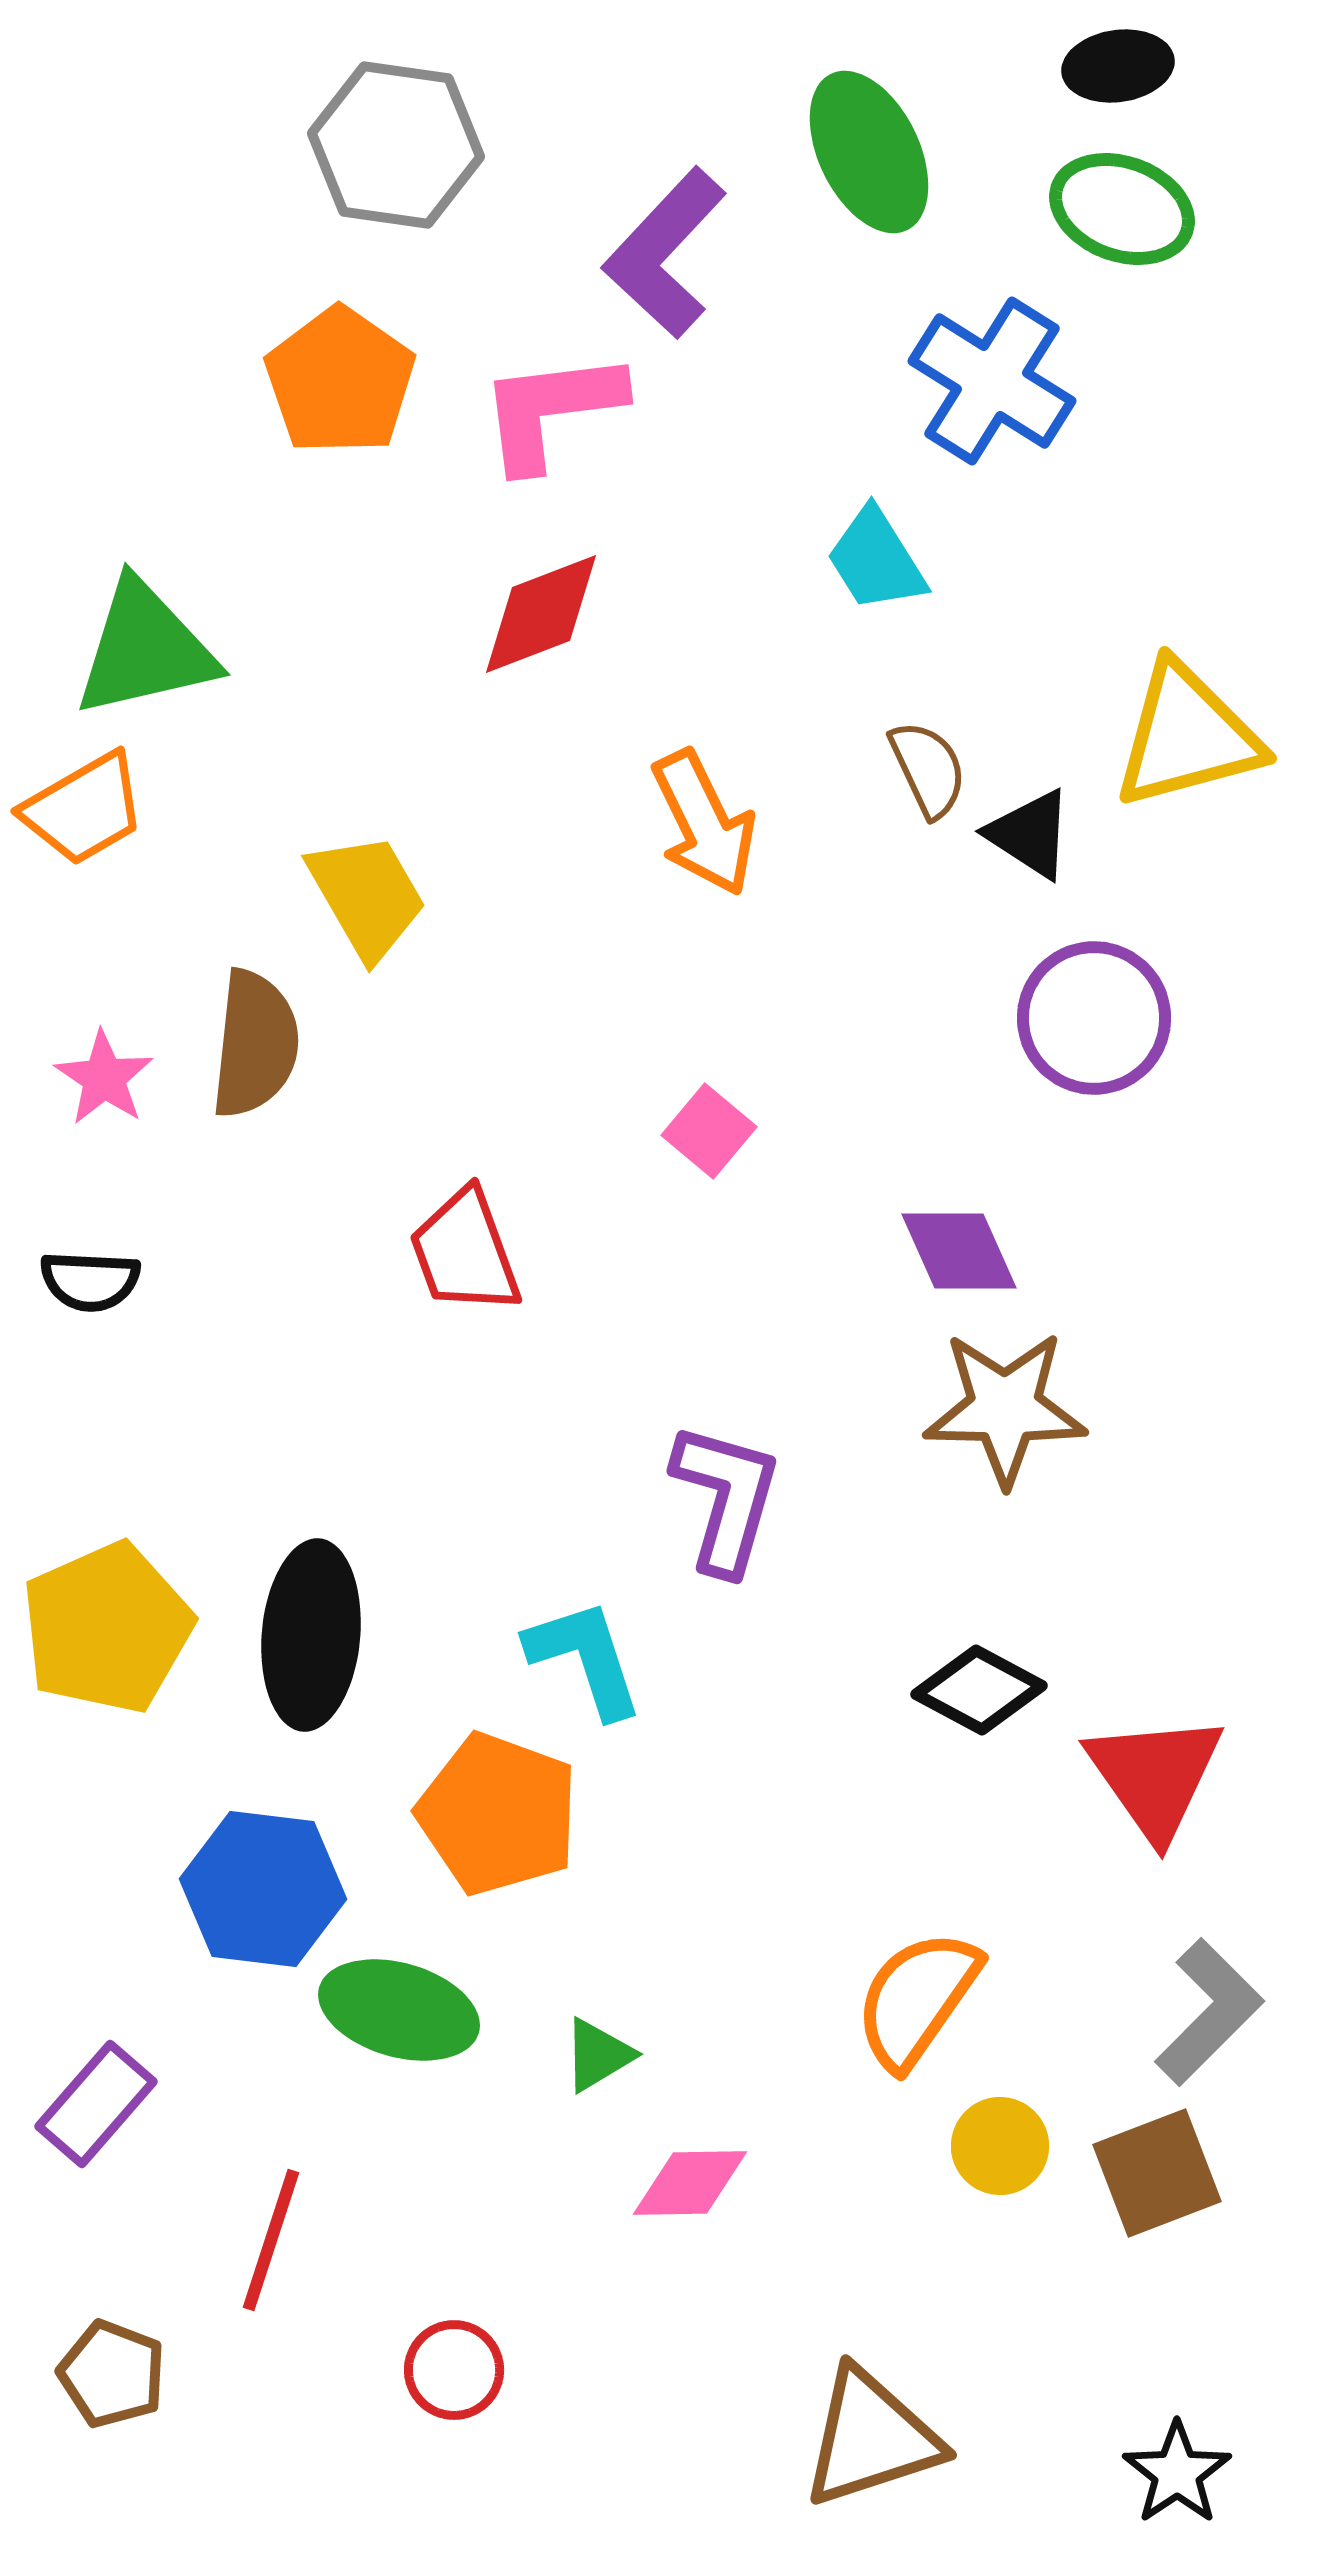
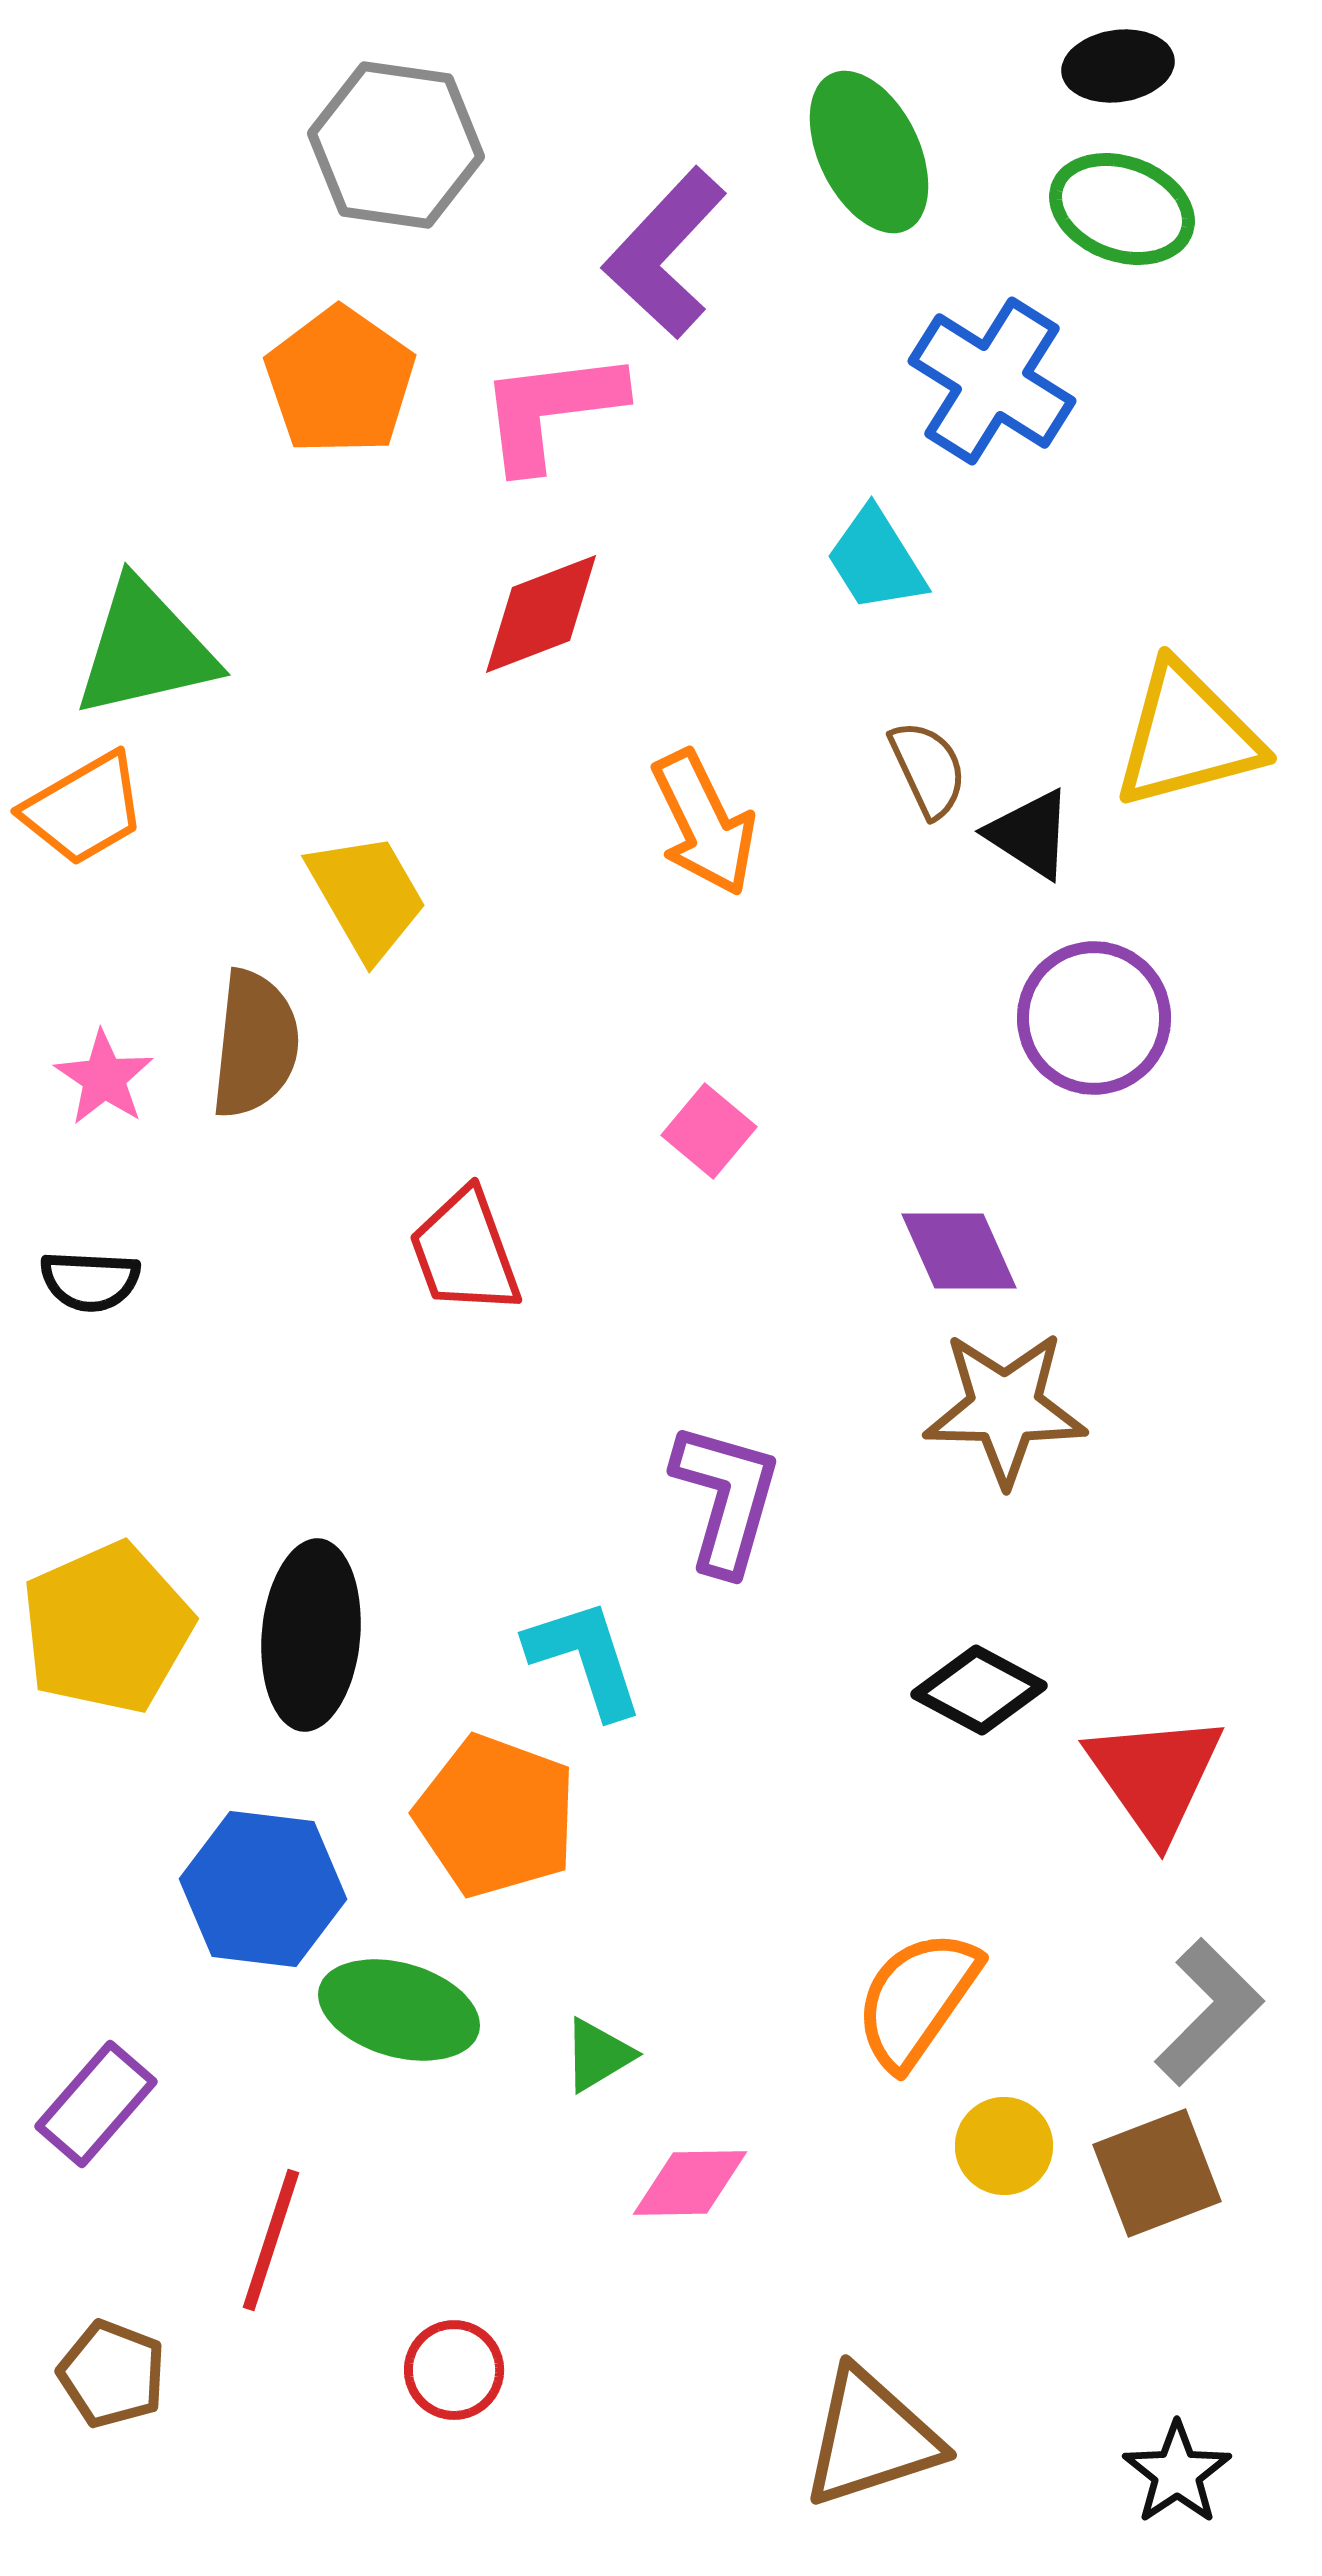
orange pentagon at (498, 1814): moved 2 px left, 2 px down
yellow circle at (1000, 2146): moved 4 px right
